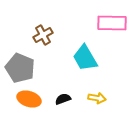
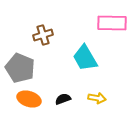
brown cross: rotated 12 degrees clockwise
